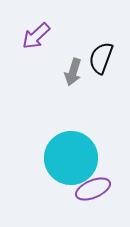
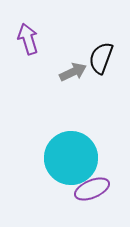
purple arrow: moved 8 px left, 3 px down; rotated 116 degrees clockwise
gray arrow: rotated 132 degrees counterclockwise
purple ellipse: moved 1 px left
